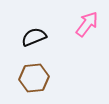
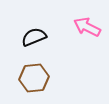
pink arrow: moved 3 px down; rotated 100 degrees counterclockwise
